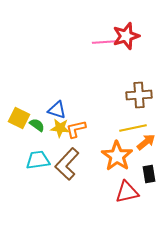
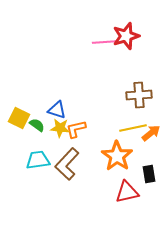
orange arrow: moved 5 px right, 9 px up
